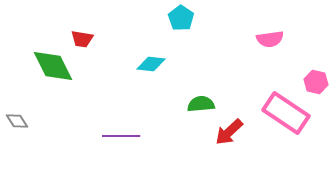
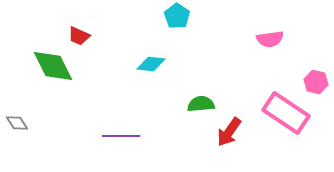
cyan pentagon: moved 4 px left, 2 px up
red trapezoid: moved 3 px left, 3 px up; rotated 15 degrees clockwise
gray diamond: moved 2 px down
red arrow: rotated 12 degrees counterclockwise
